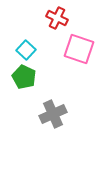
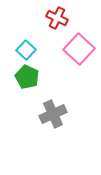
pink square: rotated 24 degrees clockwise
green pentagon: moved 3 px right
